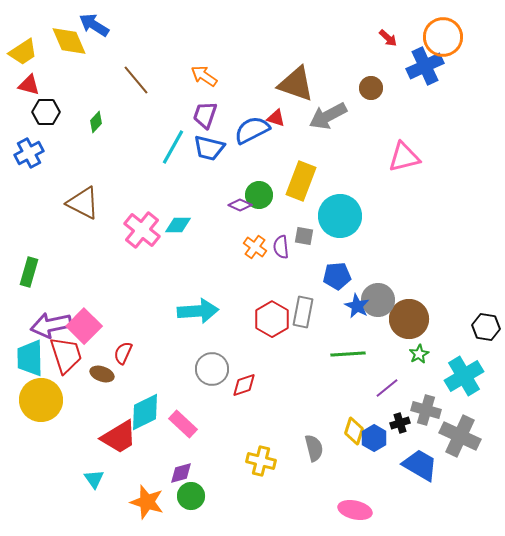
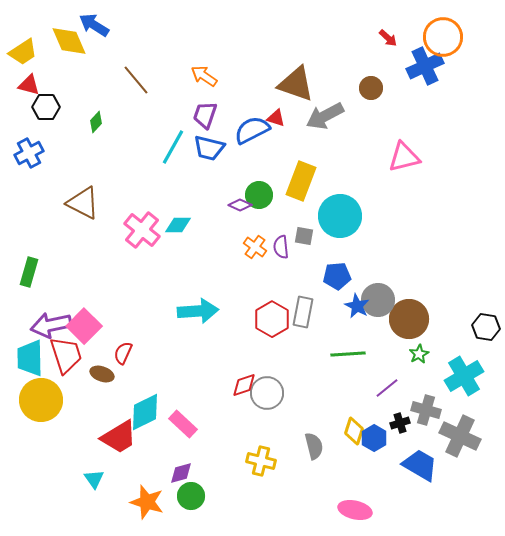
black hexagon at (46, 112): moved 5 px up
gray arrow at (328, 116): moved 3 px left
gray circle at (212, 369): moved 55 px right, 24 px down
gray semicircle at (314, 448): moved 2 px up
